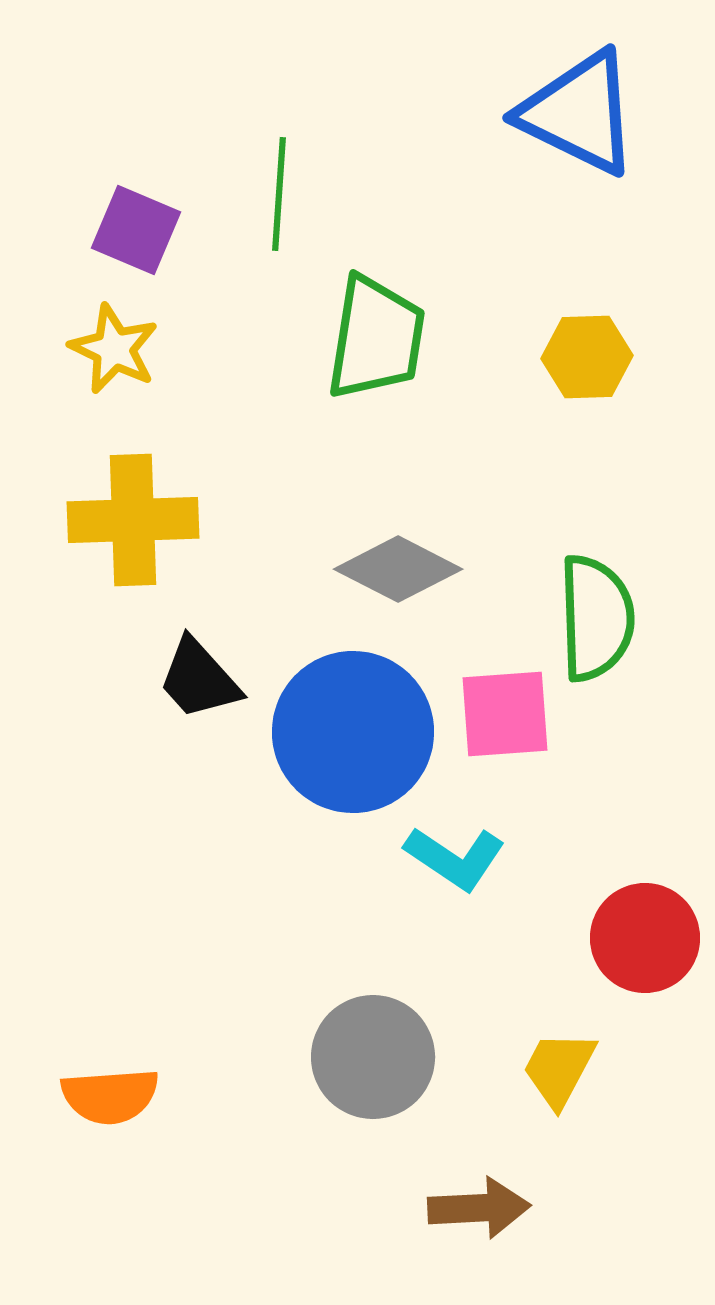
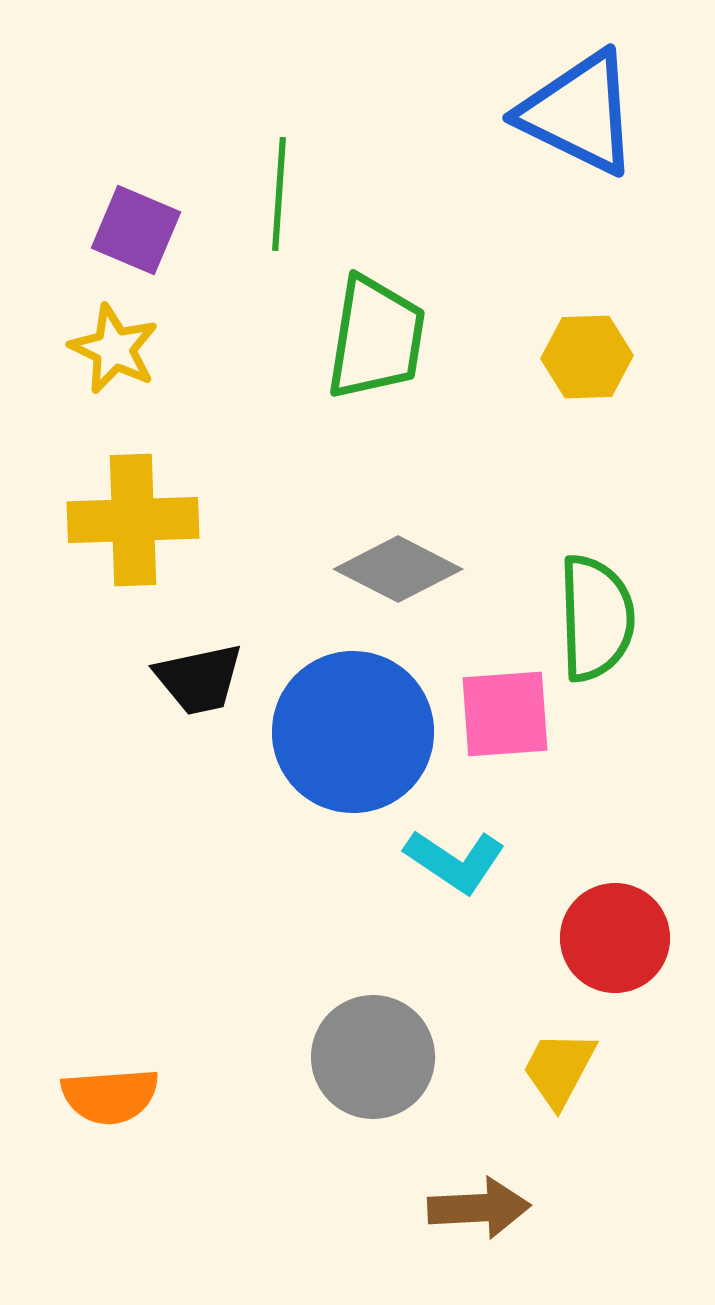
black trapezoid: rotated 60 degrees counterclockwise
cyan L-shape: moved 3 px down
red circle: moved 30 px left
